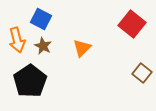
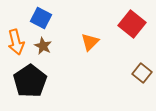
blue square: moved 1 px up
orange arrow: moved 1 px left, 2 px down
orange triangle: moved 8 px right, 6 px up
